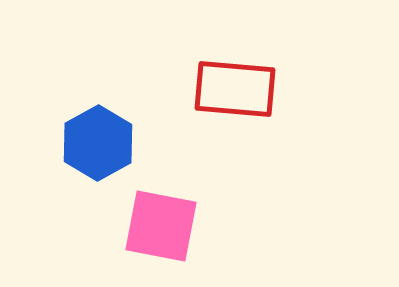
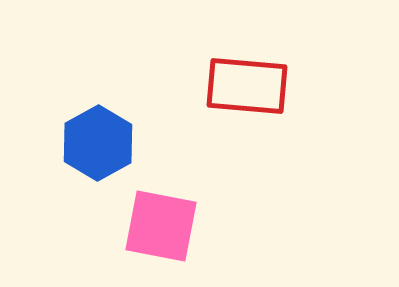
red rectangle: moved 12 px right, 3 px up
